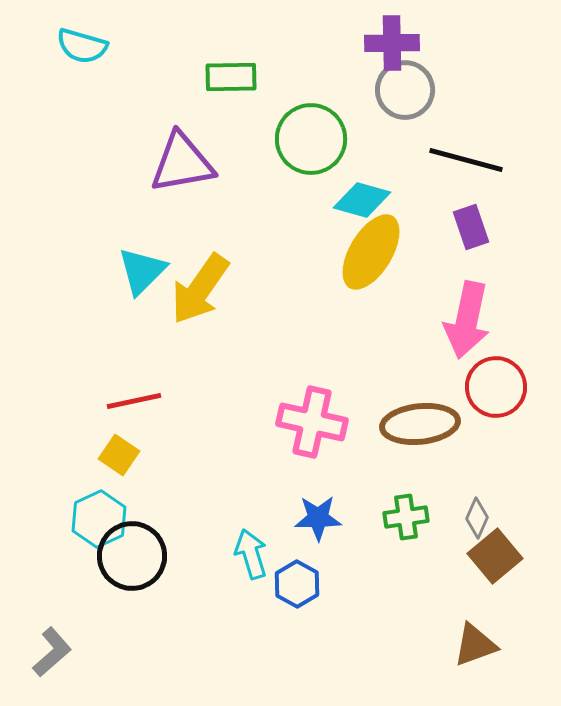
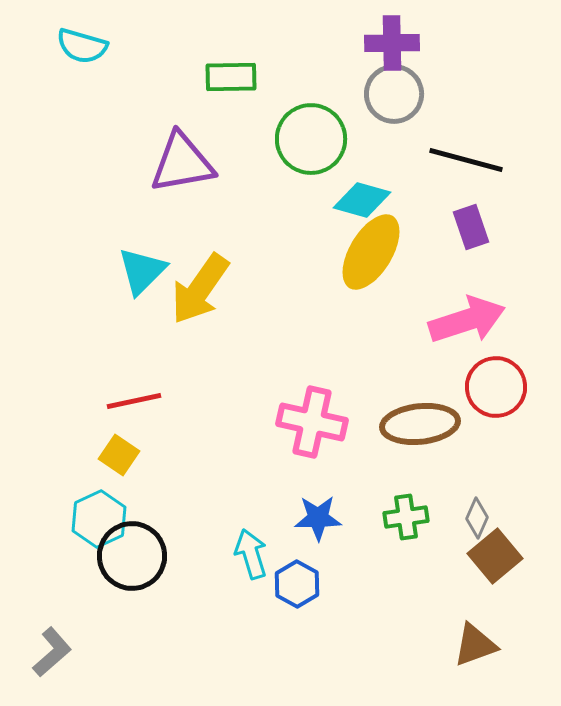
gray circle: moved 11 px left, 4 px down
pink arrow: rotated 120 degrees counterclockwise
